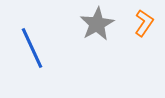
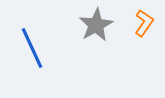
gray star: moved 1 px left, 1 px down
